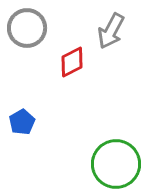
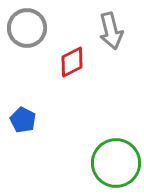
gray arrow: rotated 42 degrees counterclockwise
blue pentagon: moved 1 px right, 2 px up; rotated 15 degrees counterclockwise
green circle: moved 1 px up
